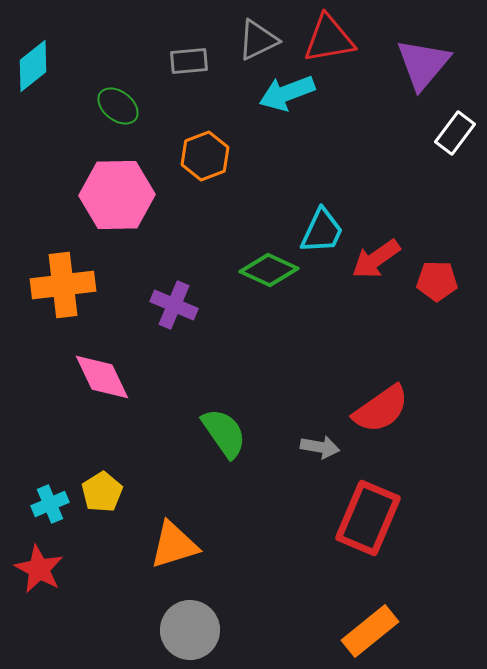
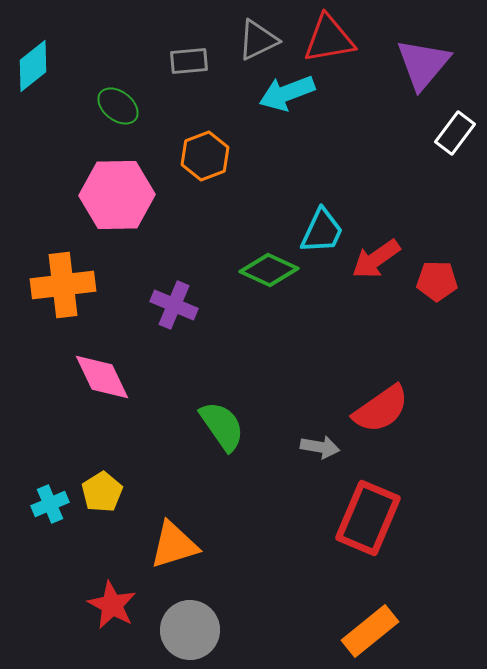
green semicircle: moved 2 px left, 7 px up
red star: moved 73 px right, 36 px down
